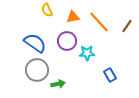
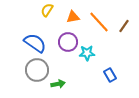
yellow semicircle: rotated 56 degrees clockwise
brown line: moved 3 px left
purple circle: moved 1 px right, 1 px down
